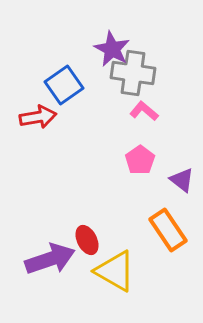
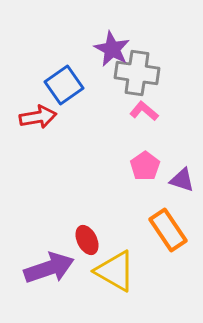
gray cross: moved 4 px right
pink pentagon: moved 5 px right, 6 px down
purple triangle: rotated 20 degrees counterclockwise
purple arrow: moved 1 px left, 9 px down
